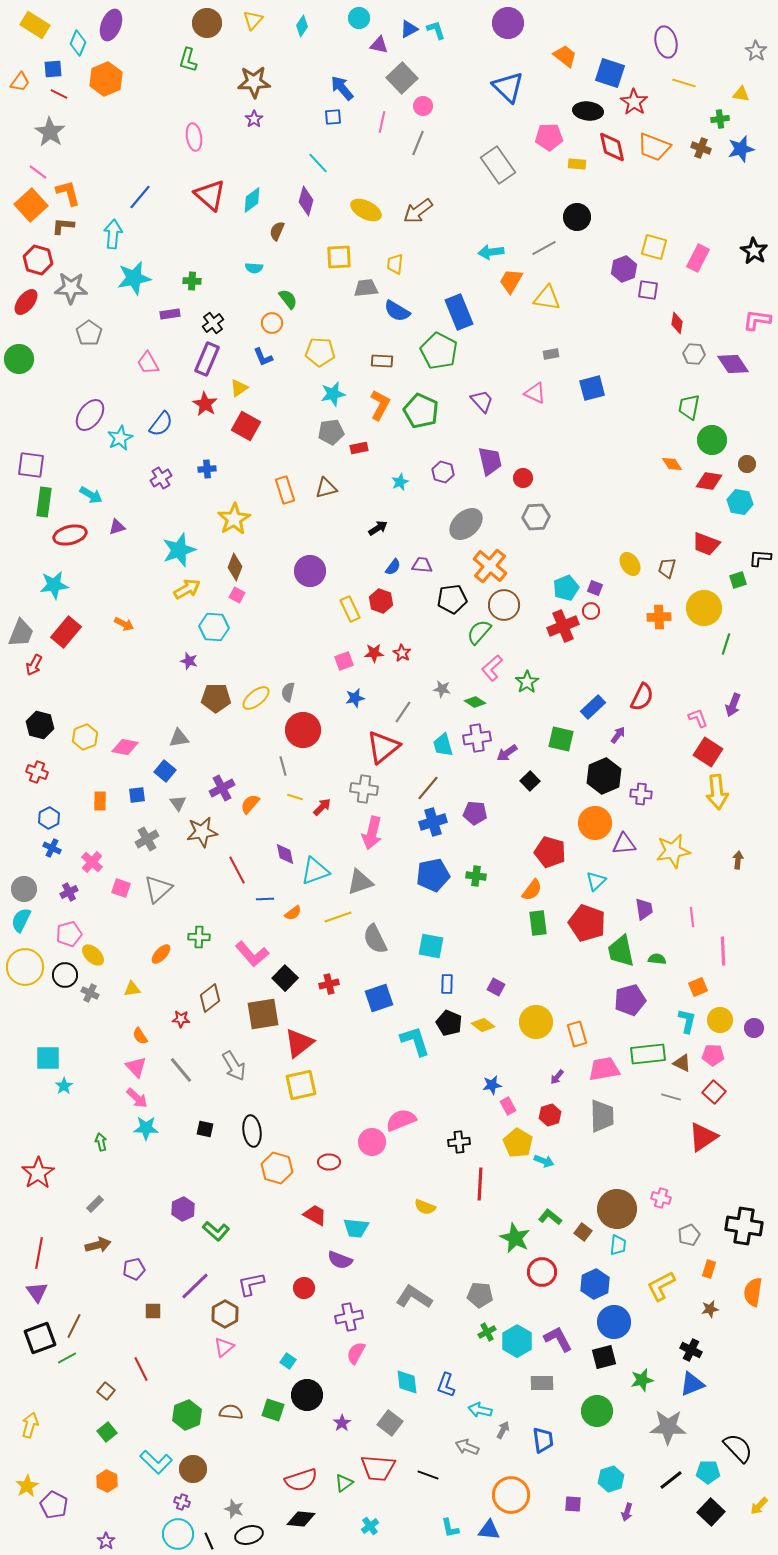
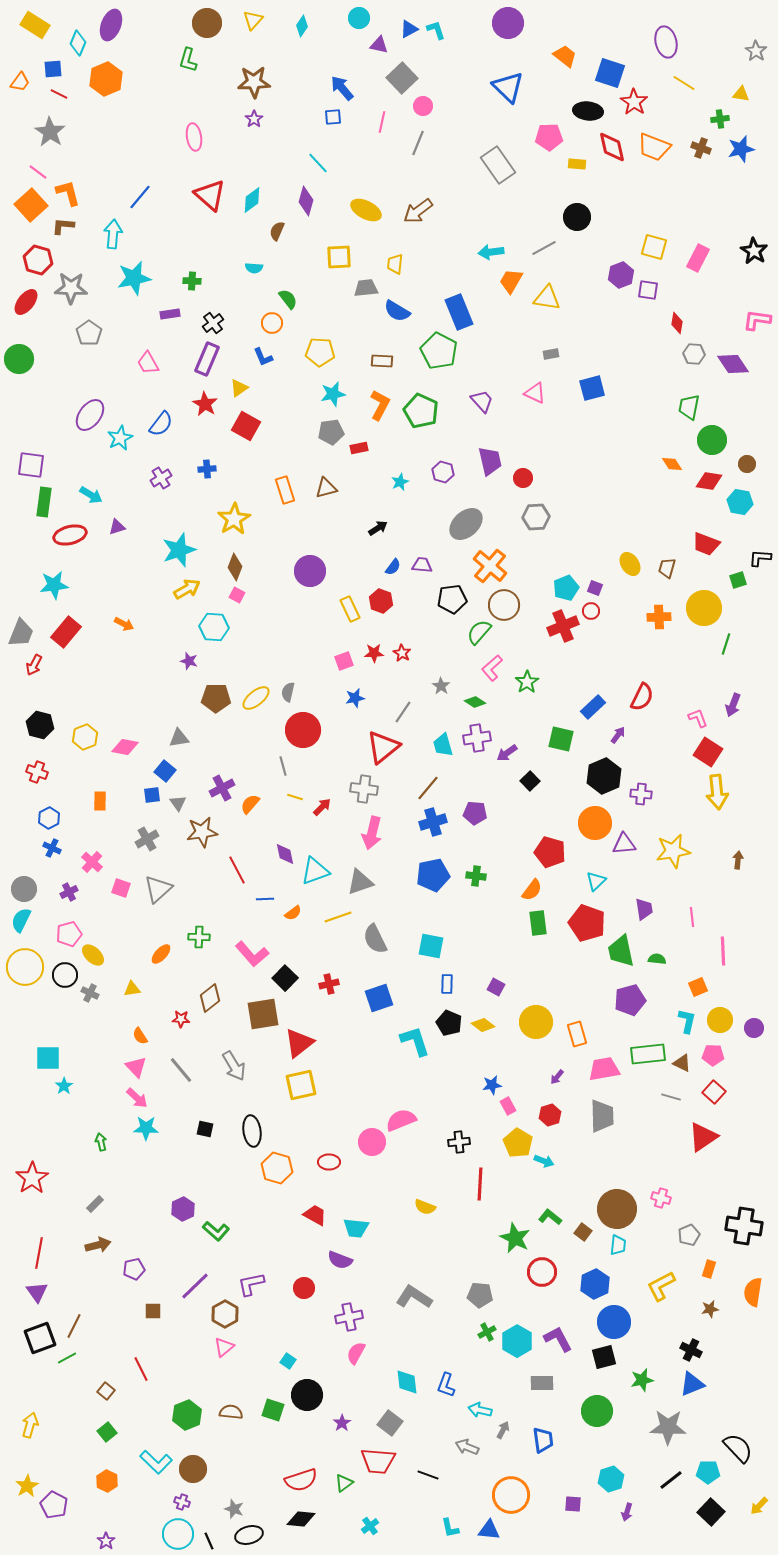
yellow line at (684, 83): rotated 15 degrees clockwise
purple hexagon at (624, 269): moved 3 px left, 6 px down
gray star at (442, 689): moved 1 px left, 3 px up; rotated 24 degrees clockwise
blue square at (137, 795): moved 15 px right
red star at (38, 1173): moved 6 px left, 5 px down
red trapezoid at (378, 1468): moved 7 px up
